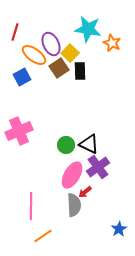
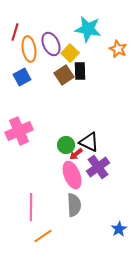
orange star: moved 6 px right, 6 px down
orange ellipse: moved 5 px left, 6 px up; rotated 45 degrees clockwise
brown square: moved 5 px right, 7 px down
black triangle: moved 2 px up
pink ellipse: rotated 52 degrees counterclockwise
red arrow: moved 9 px left, 38 px up
pink line: moved 1 px down
